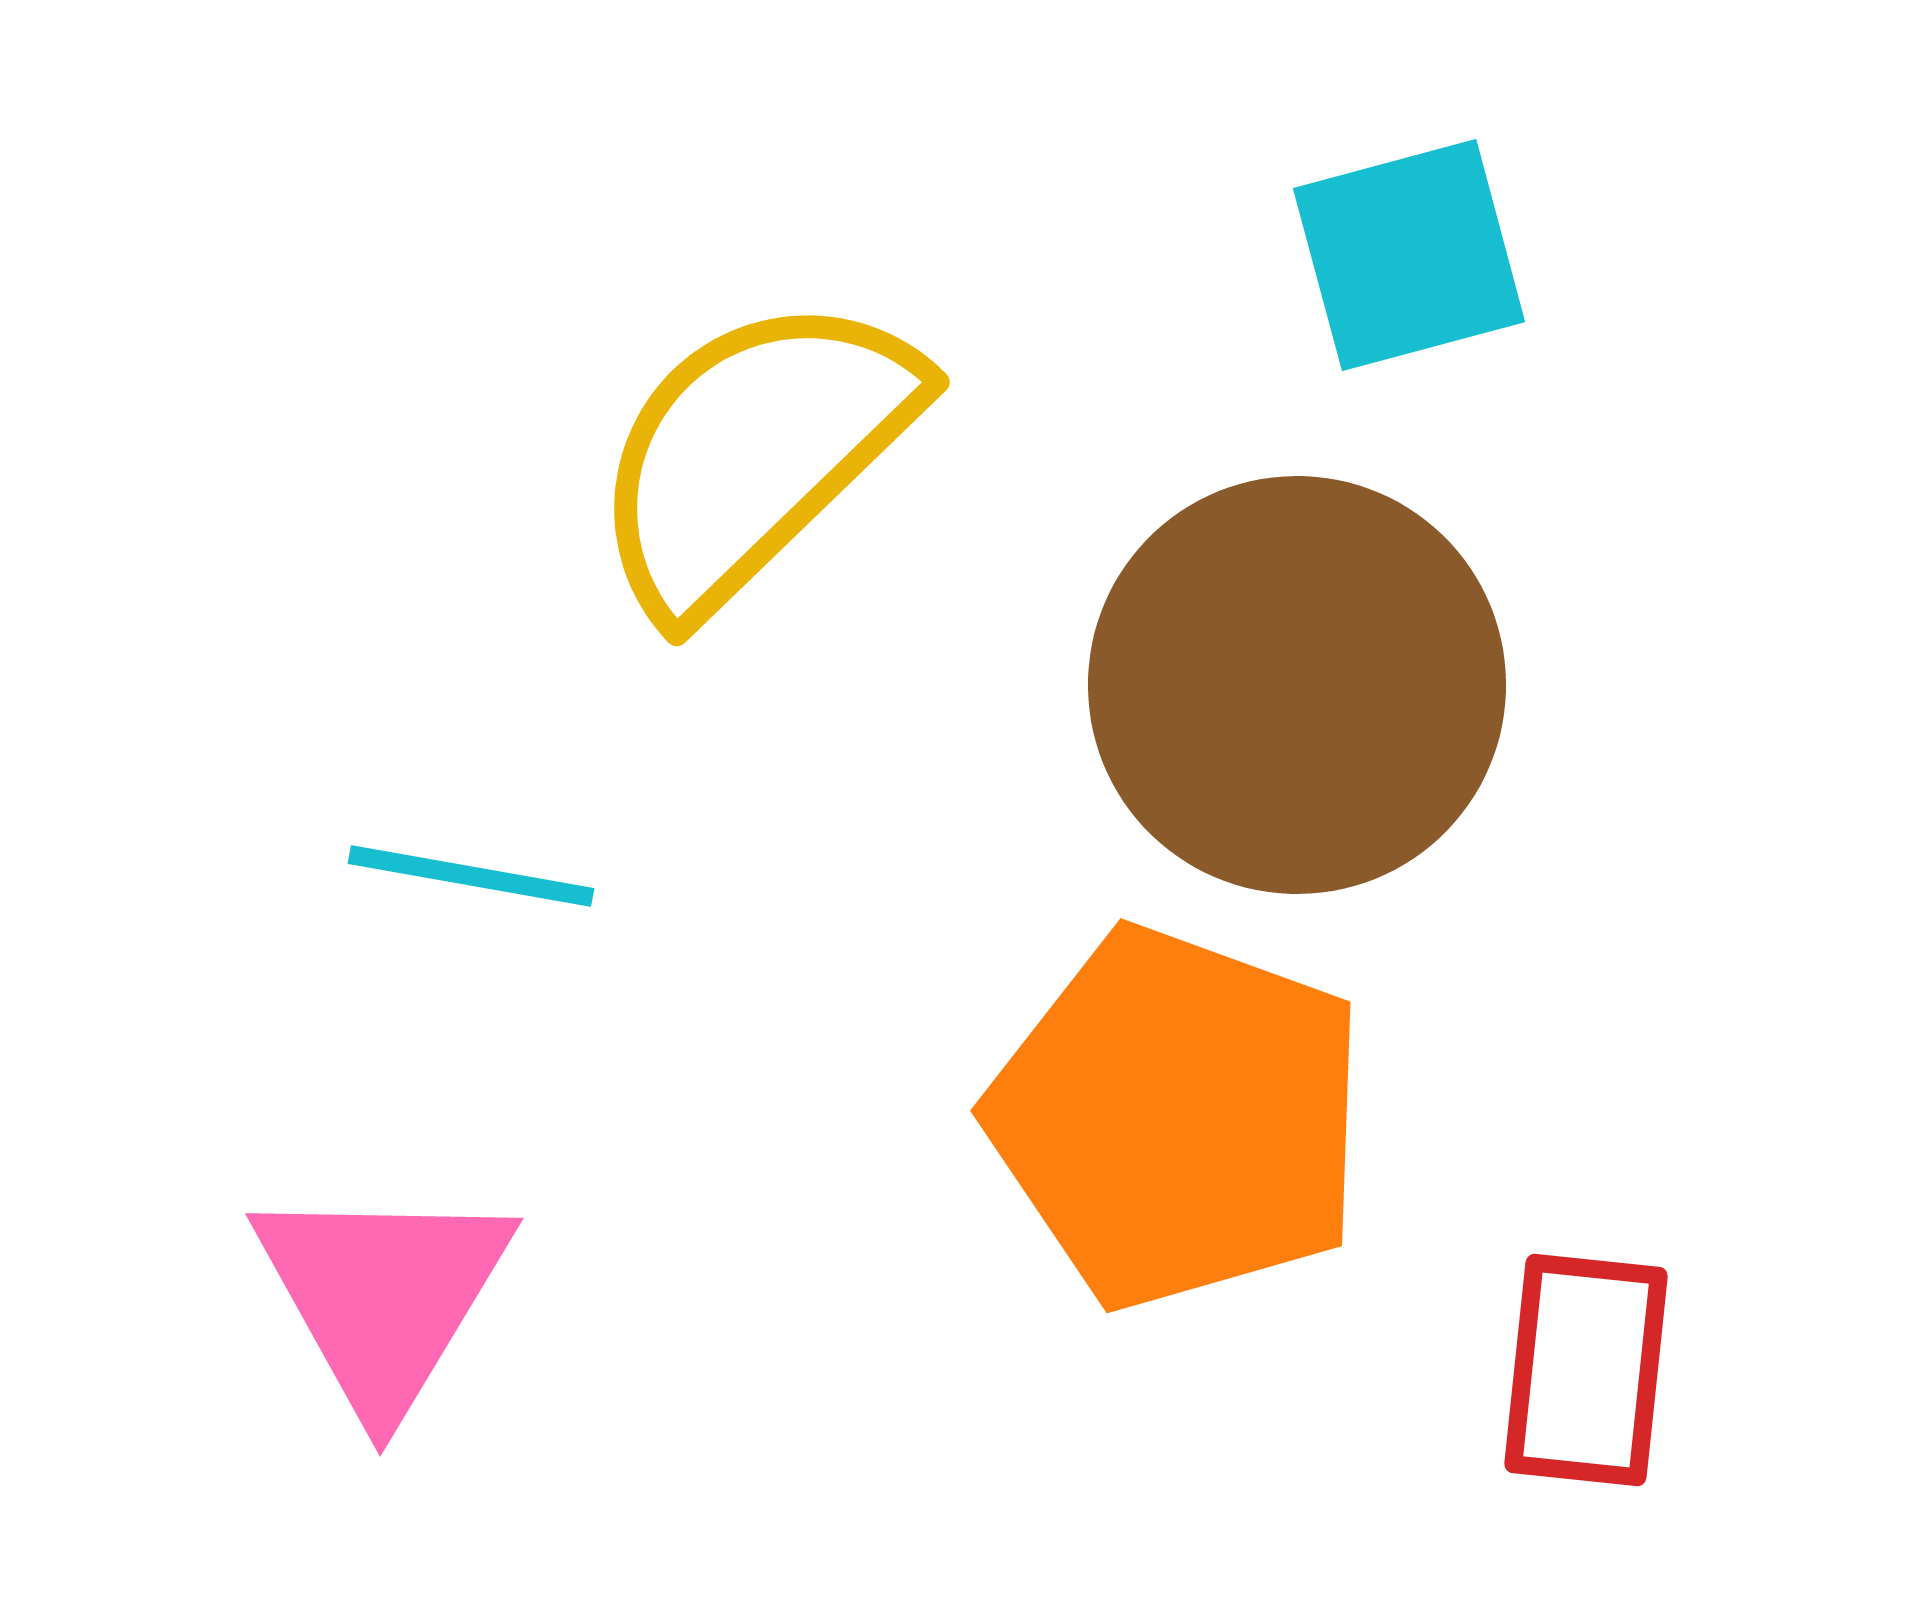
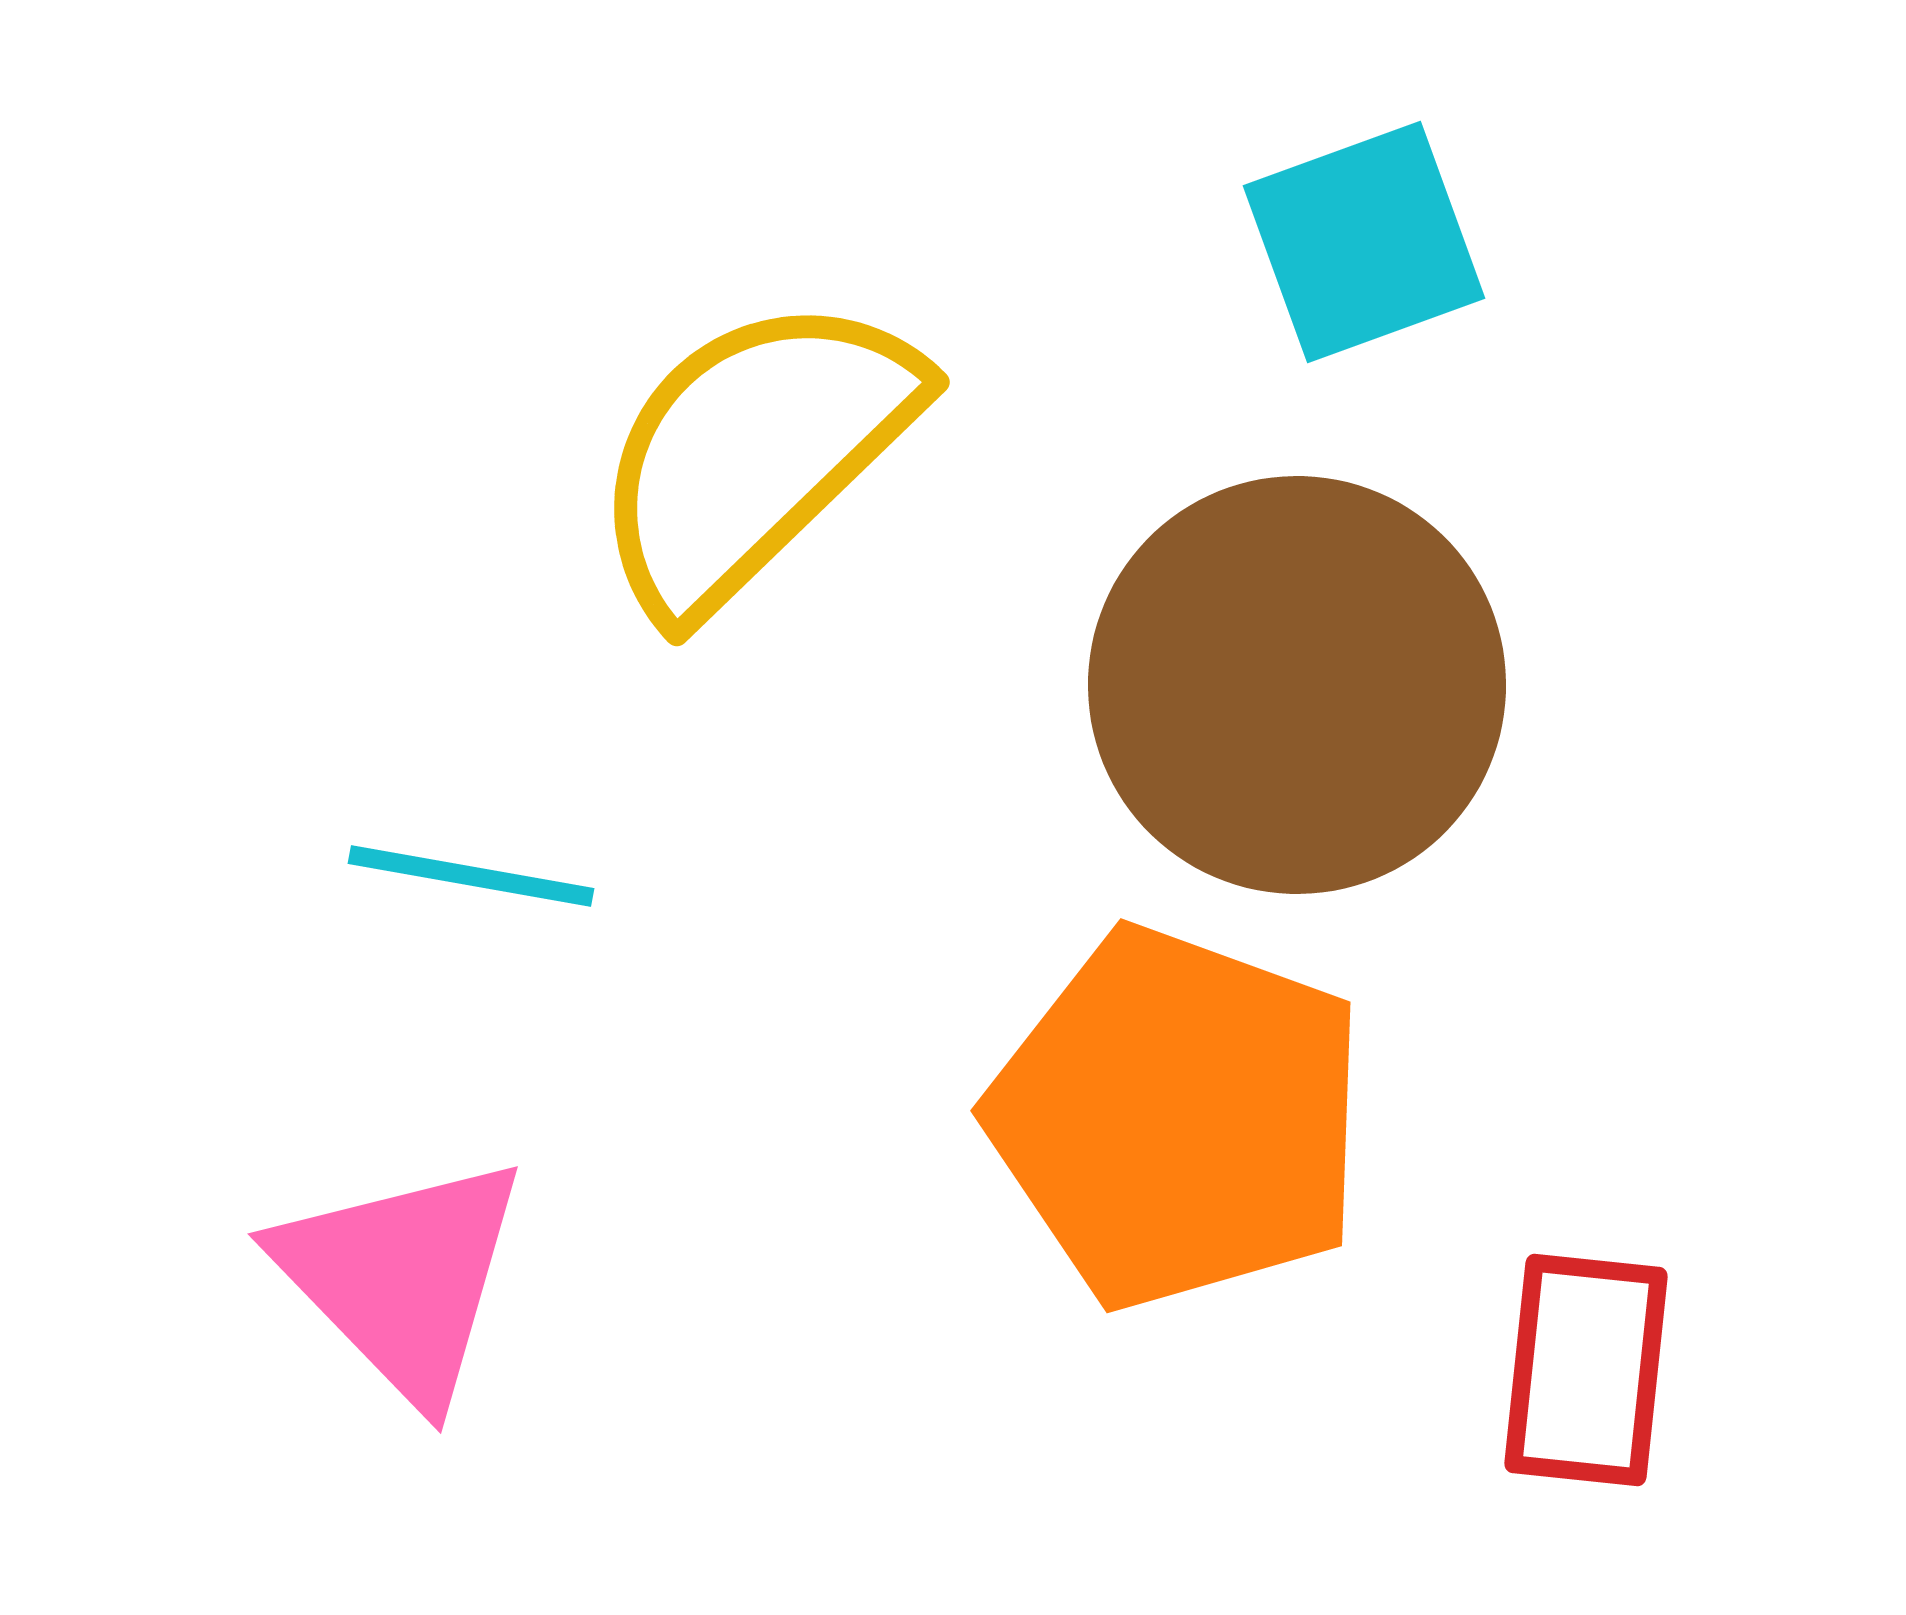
cyan square: moved 45 px left, 13 px up; rotated 5 degrees counterclockwise
pink triangle: moved 19 px right, 18 px up; rotated 15 degrees counterclockwise
